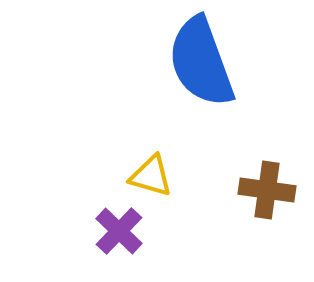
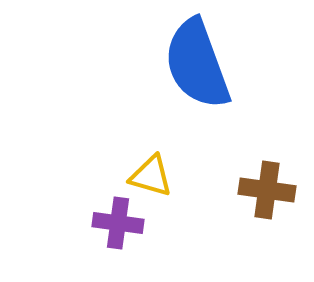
blue semicircle: moved 4 px left, 2 px down
purple cross: moved 1 px left, 8 px up; rotated 36 degrees counterclockwise
